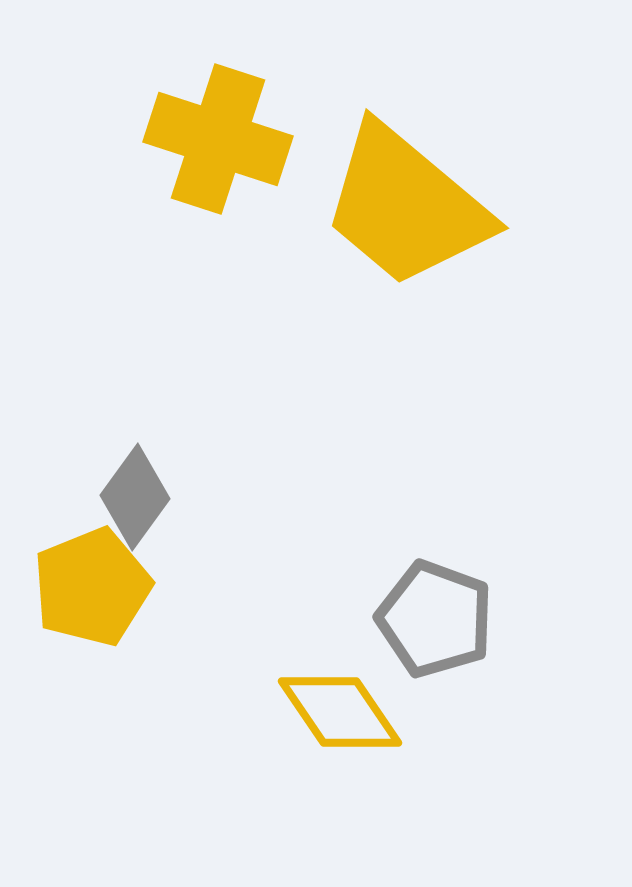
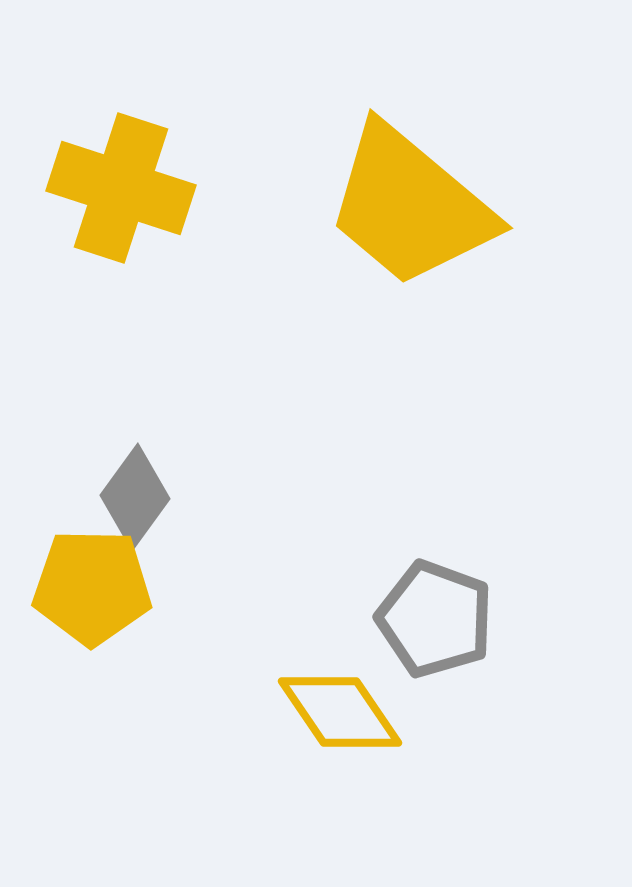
yellow cross: moved 97 px left, 49 px down
yellow trapezoid: moved 4 px right
yellow pentagon: rotated 23 degrees clockwise
